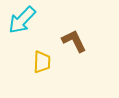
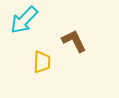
cyan arrow: moved 2 px right
